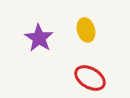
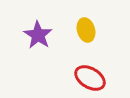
purple star: moved 1 px left, 3 px up
